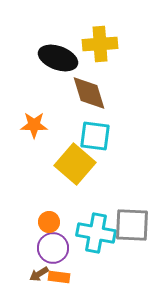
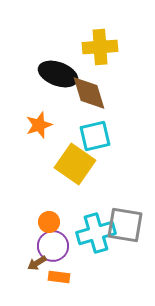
yellow cross: moved 3 px down
black ellipse: moved 16 px down
orange star: moved 5 px right; rotated 20 degrees counterclockwise
cyan square: rotated 20 degrees counterclockwise
yellow square: rotated 6 degrees counterclockwise
gray square: moved 7 px left; rotated 6 degrees clockwise
cyan cross: rotated 27 degrees counterclockwise
purple circle: moved 2 px up
brown arrow: moved 2 px left, 11 px up
